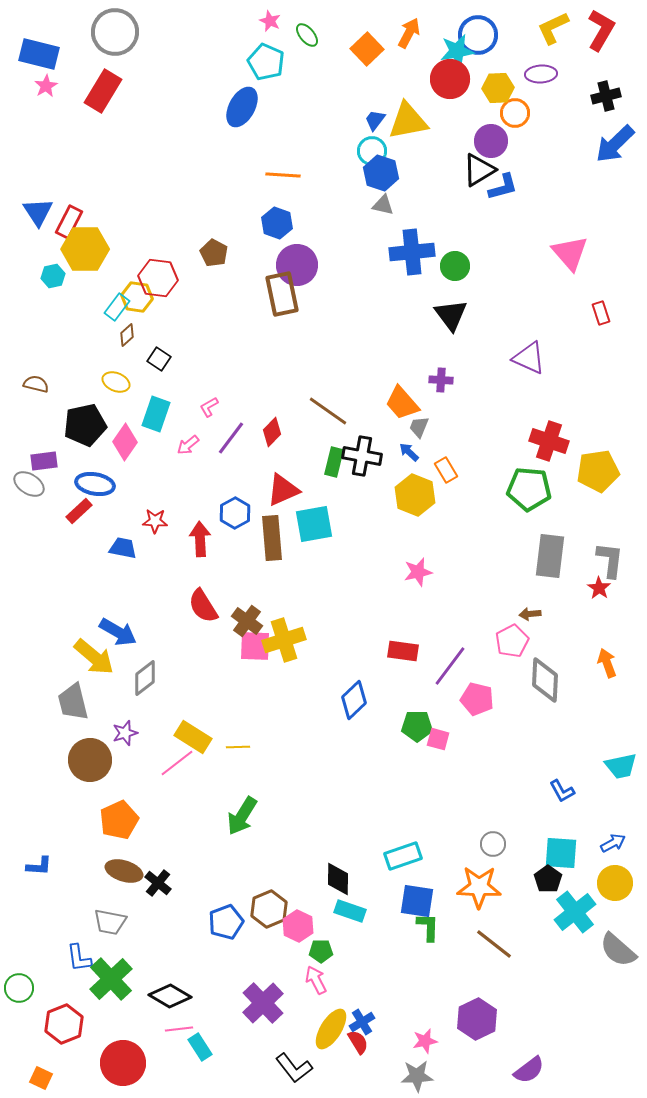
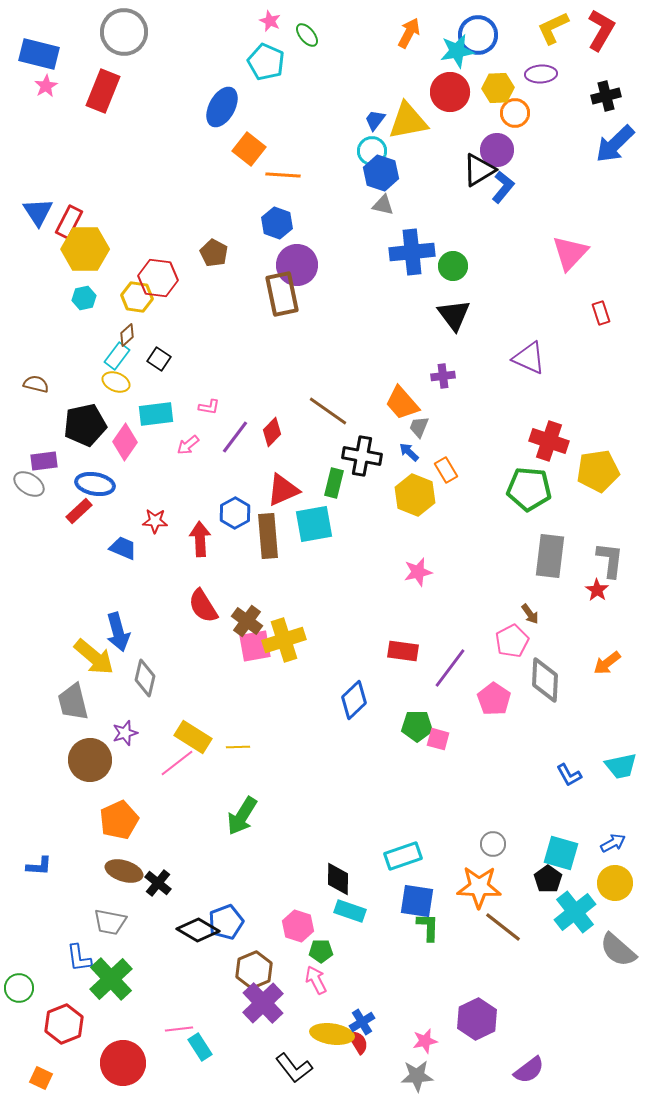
gray circle at (115, 32): moved 9 px right
orange square at (367, 49): moved 118 px left, 100 px down; rotated 8 degrees counterclockwise
red circle at (450, 79): moved 13 px down
red rectangle at (103, 91): rotated 9 degrees counterclockwise
blue ellipse at (242, 107): moved 20 px left
purple circle at (491, 141): moved 6 px right, 9 px down
blue L-shape at (503, 187): rotated 36 degrees counterclockwise
pink triangle at (570, 253): rotated 24 degrees clockwise
green circle at (455, 266): moved 2 px left
cyan hexagon at (53, 276): moved 31 px right, 22 px down
cyan rectangle at (117, 307): moved 49 px down
black triangle at (451, 315): moved 3 px right
purple cross at (441, 380): moved 2 px right, 4 px up; rotated 10 degrees counterclockwise
pink L-shape at (209, 407): rotated 140 degrees counterclockwise
cyan rectangle at (156, 414): rotated 64 degrees clockwise
purple line at (231, 438): moved 4 px right, 1 px up
green rectangle at (334, 462): moved 21 px down
brown rectangle at (272, 538): moved 4 px left, 2 px up
blue trapezoid at (123, 548): rotated 12 degrees clockwise
red star at (599, 588): moved 2 px left, 2 px down
brown arrow at (530, 614): rotated 120 degrees counterclockwise
blue arrow at (118, 632): rotated 45 degrees clockwise
pink square at (255, 646): rotated 12 degrees counterclockwise
orange arrow at (607, 663): rotated 108 degrees counterclockwise
purple line at (450, 666): moved 2 px down
gray diamond at (145, 678): rotated 39 degrees counterclockwise
pink pentagon at (477, 699): moved 17 px right; rotated 20 degrees clockwise
blue L-shape at (562, 791): moved 7 px right, 16 px up
cyan square at (561, 853): rotated 12 degrees clockwise
brown hexagon at (269, 909): moved 15 px left, 61 px down
pink hexagon at (298, 926): rotated 8 degrees counterclockwise
brown line at (494, 944): moved 9 px right, 17 px up
black diamond at (170, 996): moved 28 px right, 66 px up
yellow ellipse at (331, 1029): moved 1 px right, 5 px down; rotated 66 degrees clockwise
